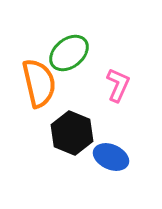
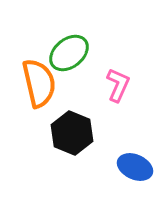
blue ellipse: moved 24 px right, 10 px down
